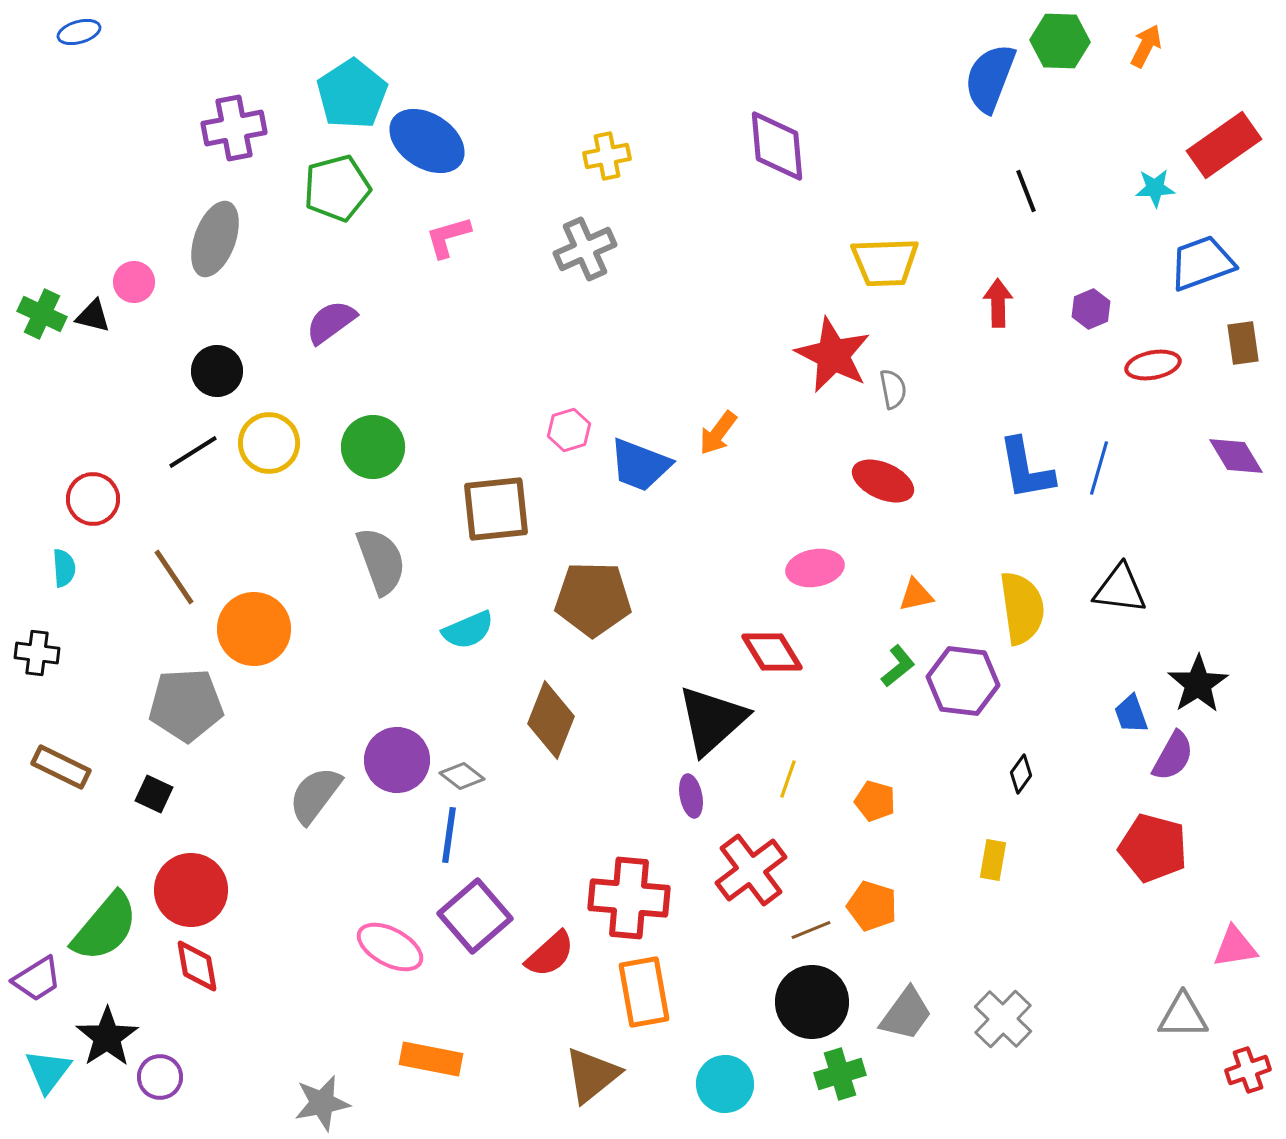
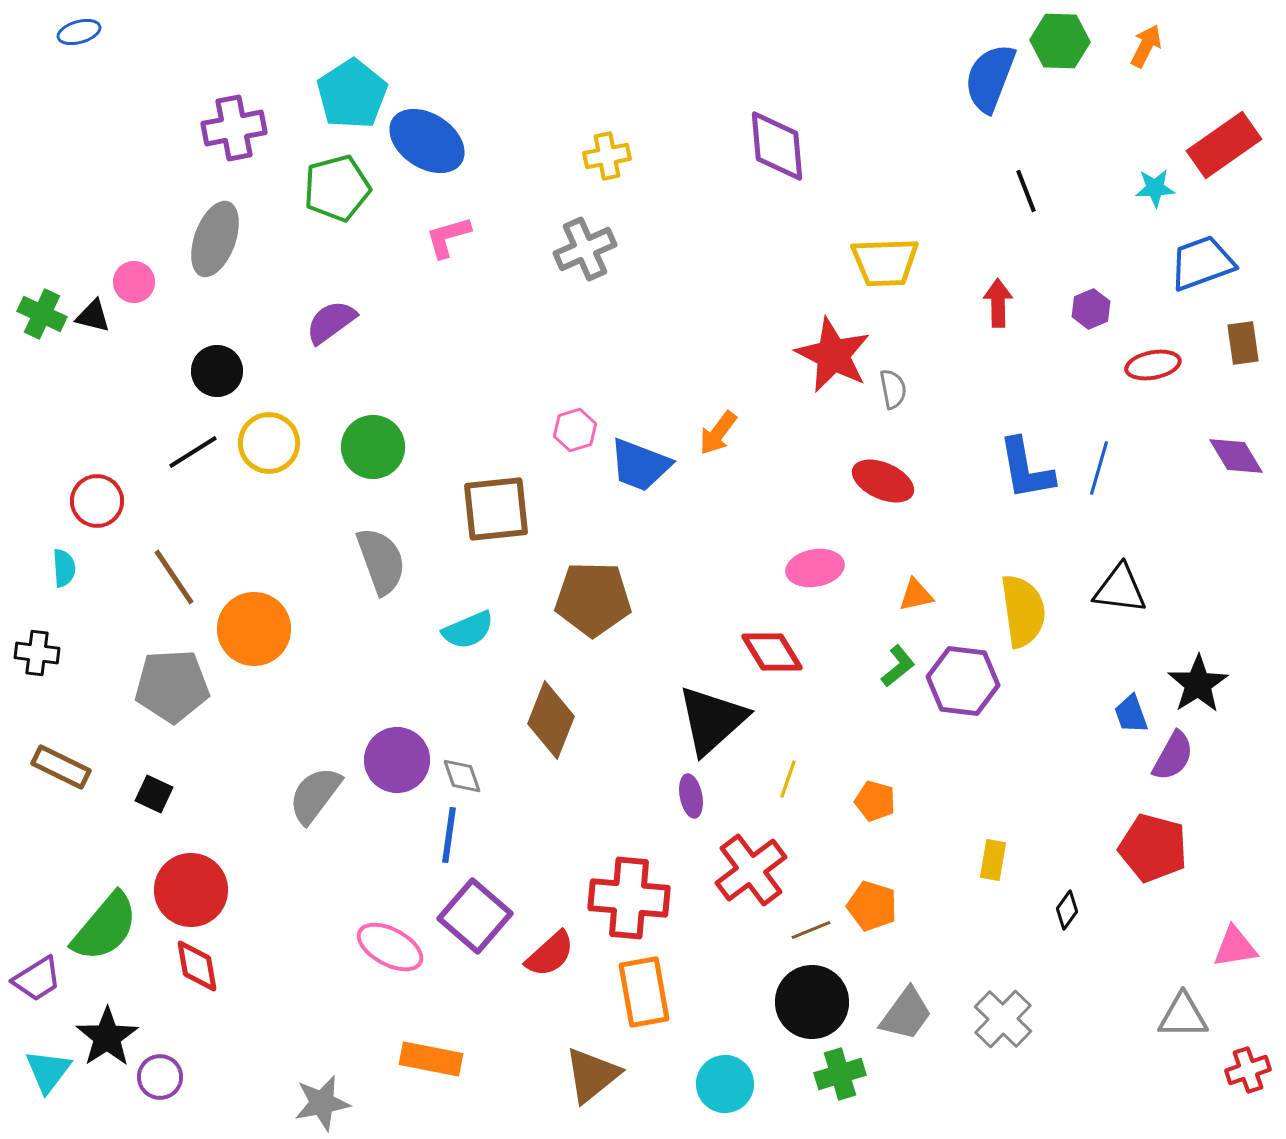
pink hexagon at (569, 430): moved 6 px right
red circle at (93, 499): moved 4 px right, 2 px down
yellow semicircle at (1022, 608): moved 1 px right, 3 px down
gray pentagon at (186, 705): moved 14 px left, 19 px up
black diamond at (1021, 774): moved 46 px right, 136 px down
gray diamond at (462, 776): rotated 33 degrees clockwise
purple square at (475, 916): rotated 8 degrees counterclockwise
